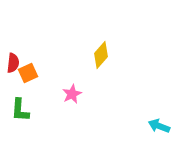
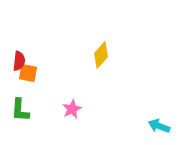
red semicircle: moved 6 px right, 2 px up
orange square: rotated 36 degrees clockwise
pink star: moved 15 px down
